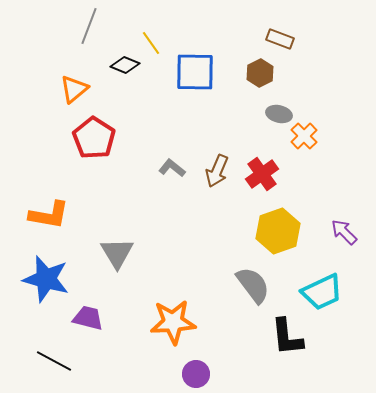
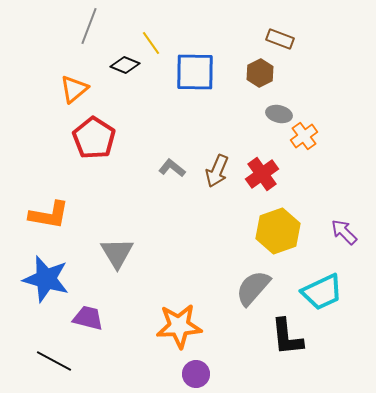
orange cross: rotated 8 degrees clockwise
gray semicircle: moved 3 px down; rotated 102 degrees counterclockwise
orange star: moved 6 px right, 4 px down
